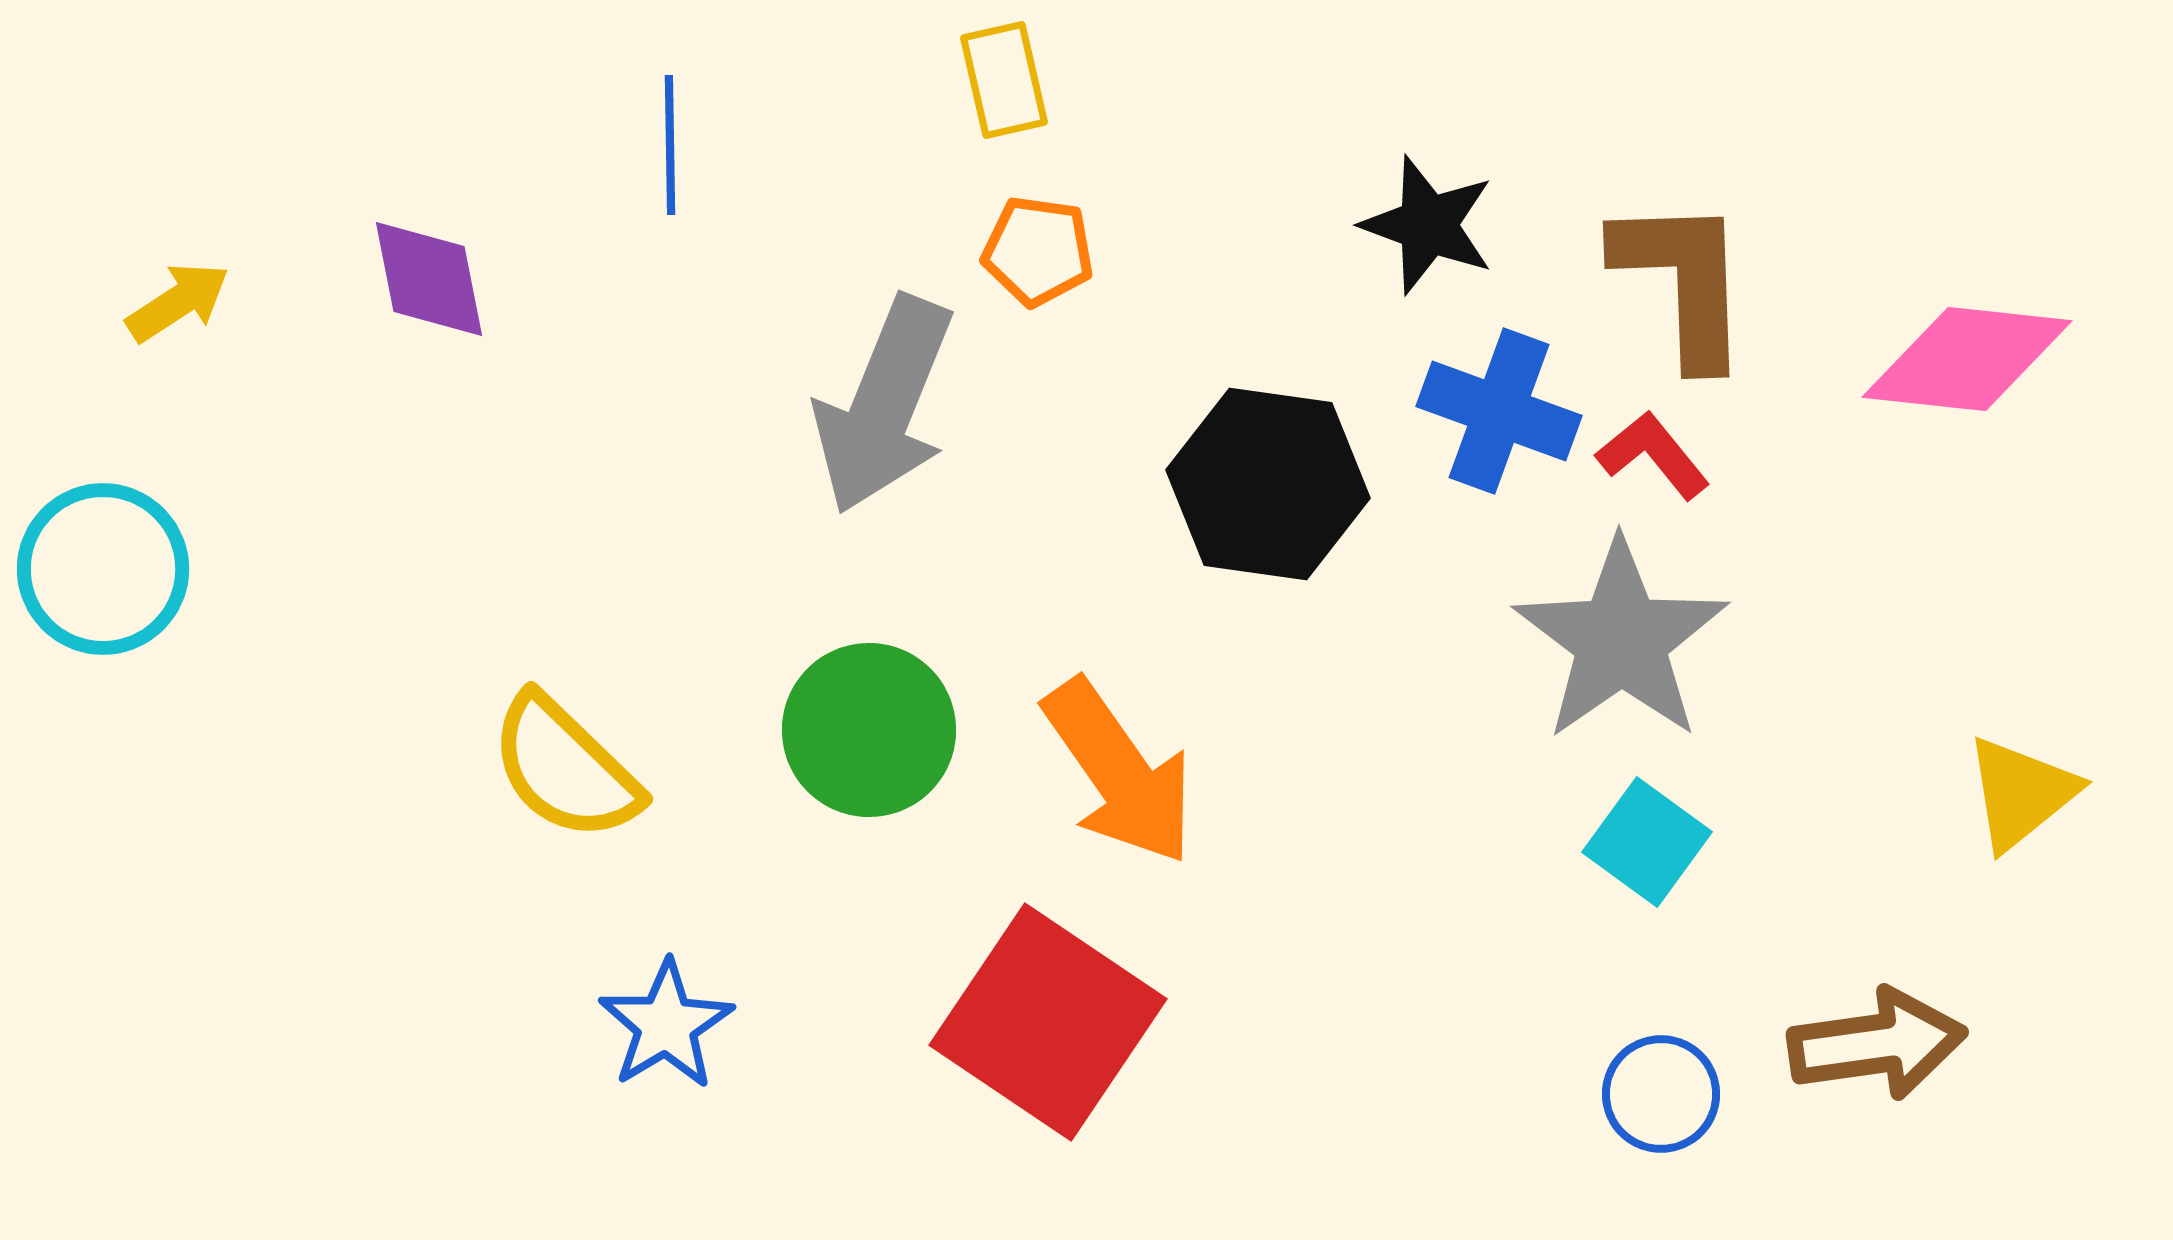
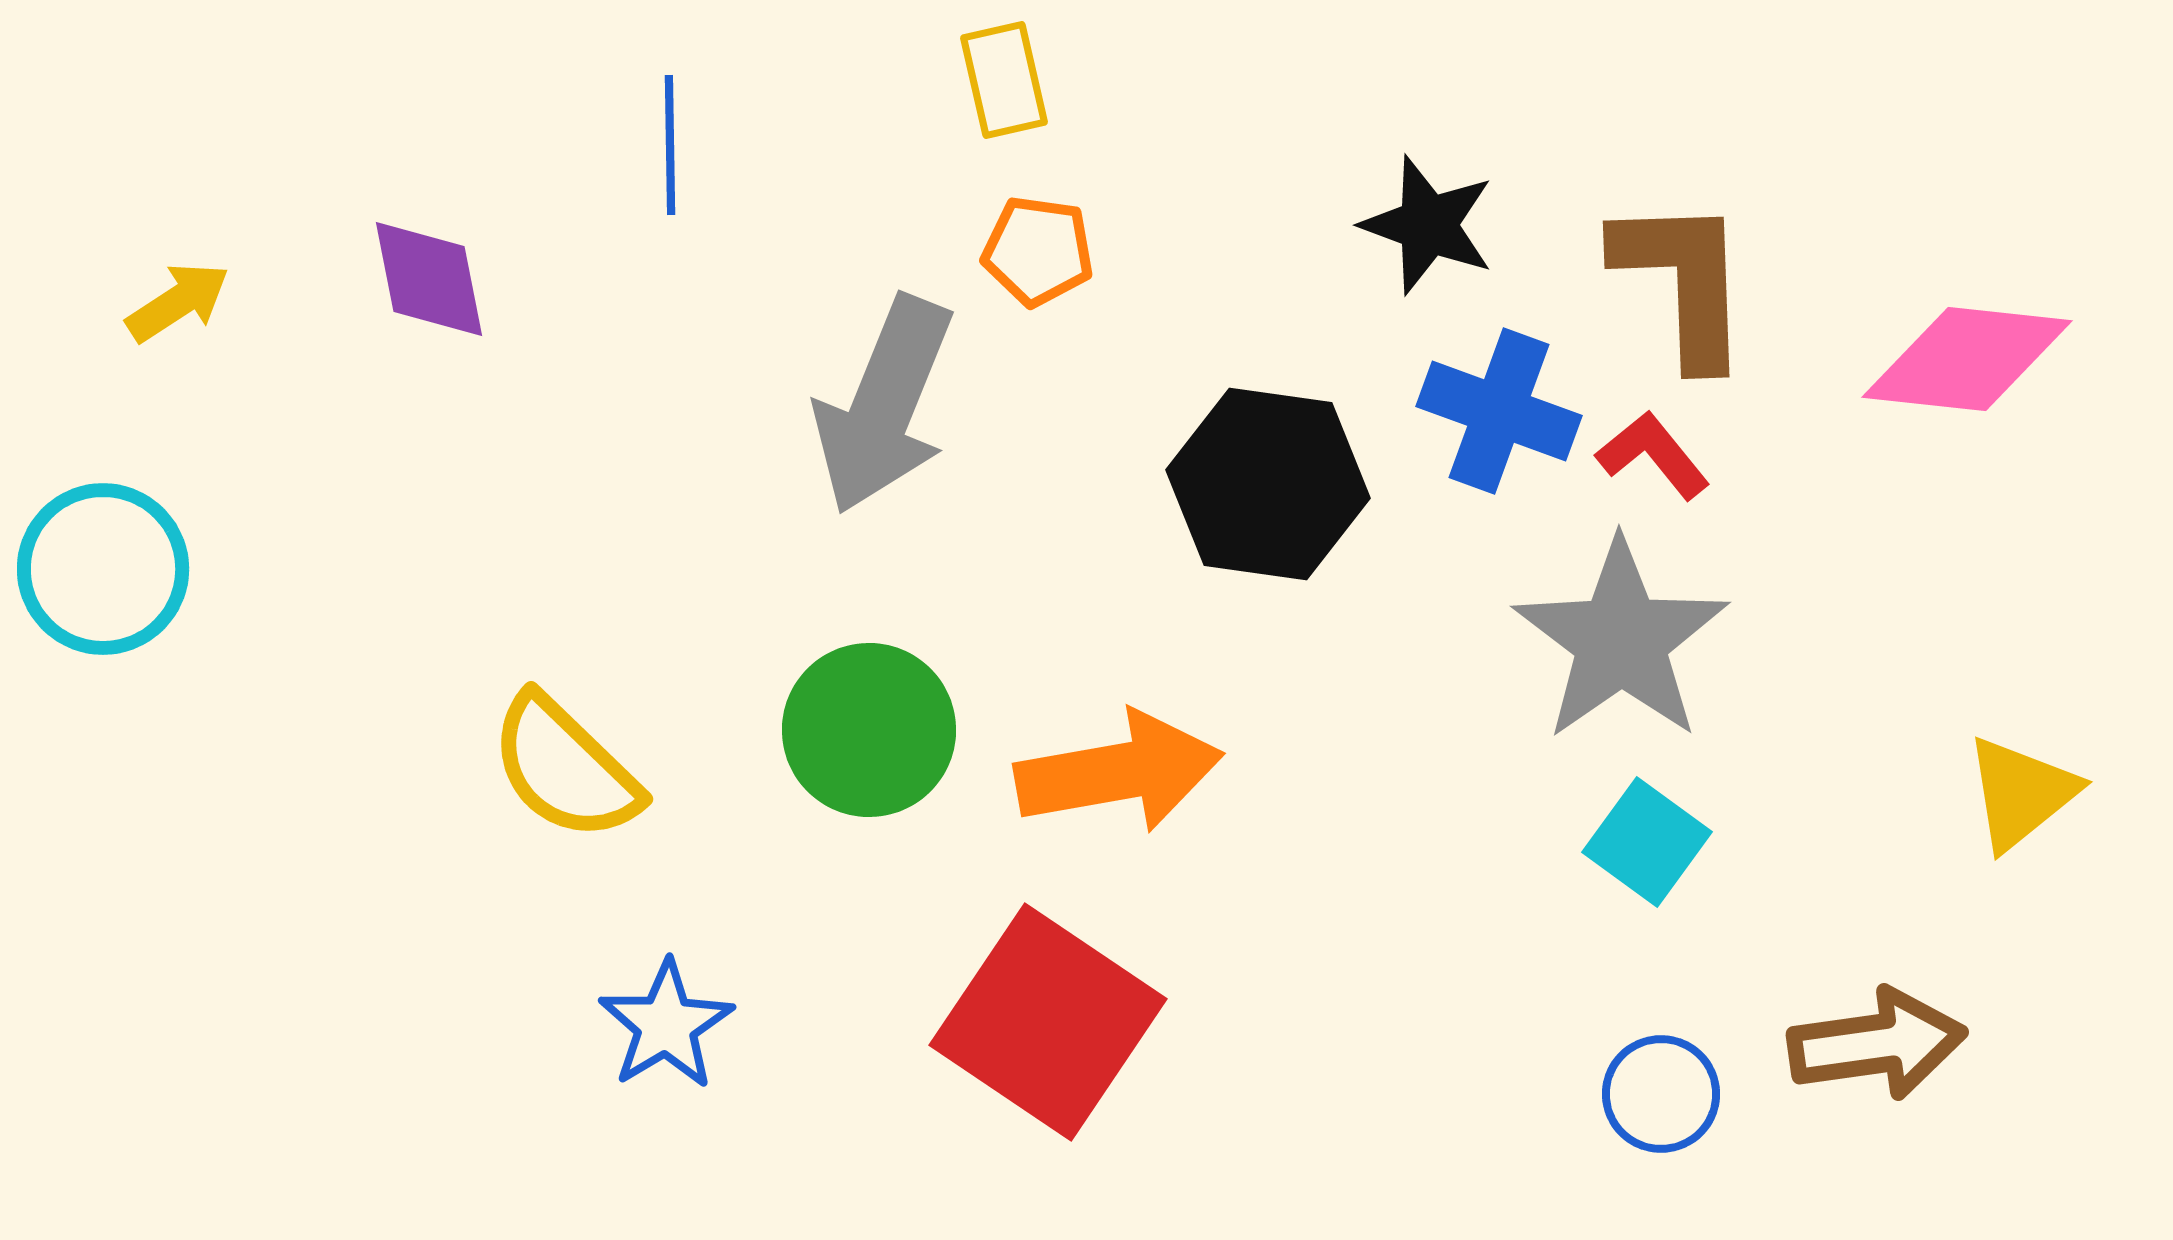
orange arrow: rotated 65 degrees counterclockwise
